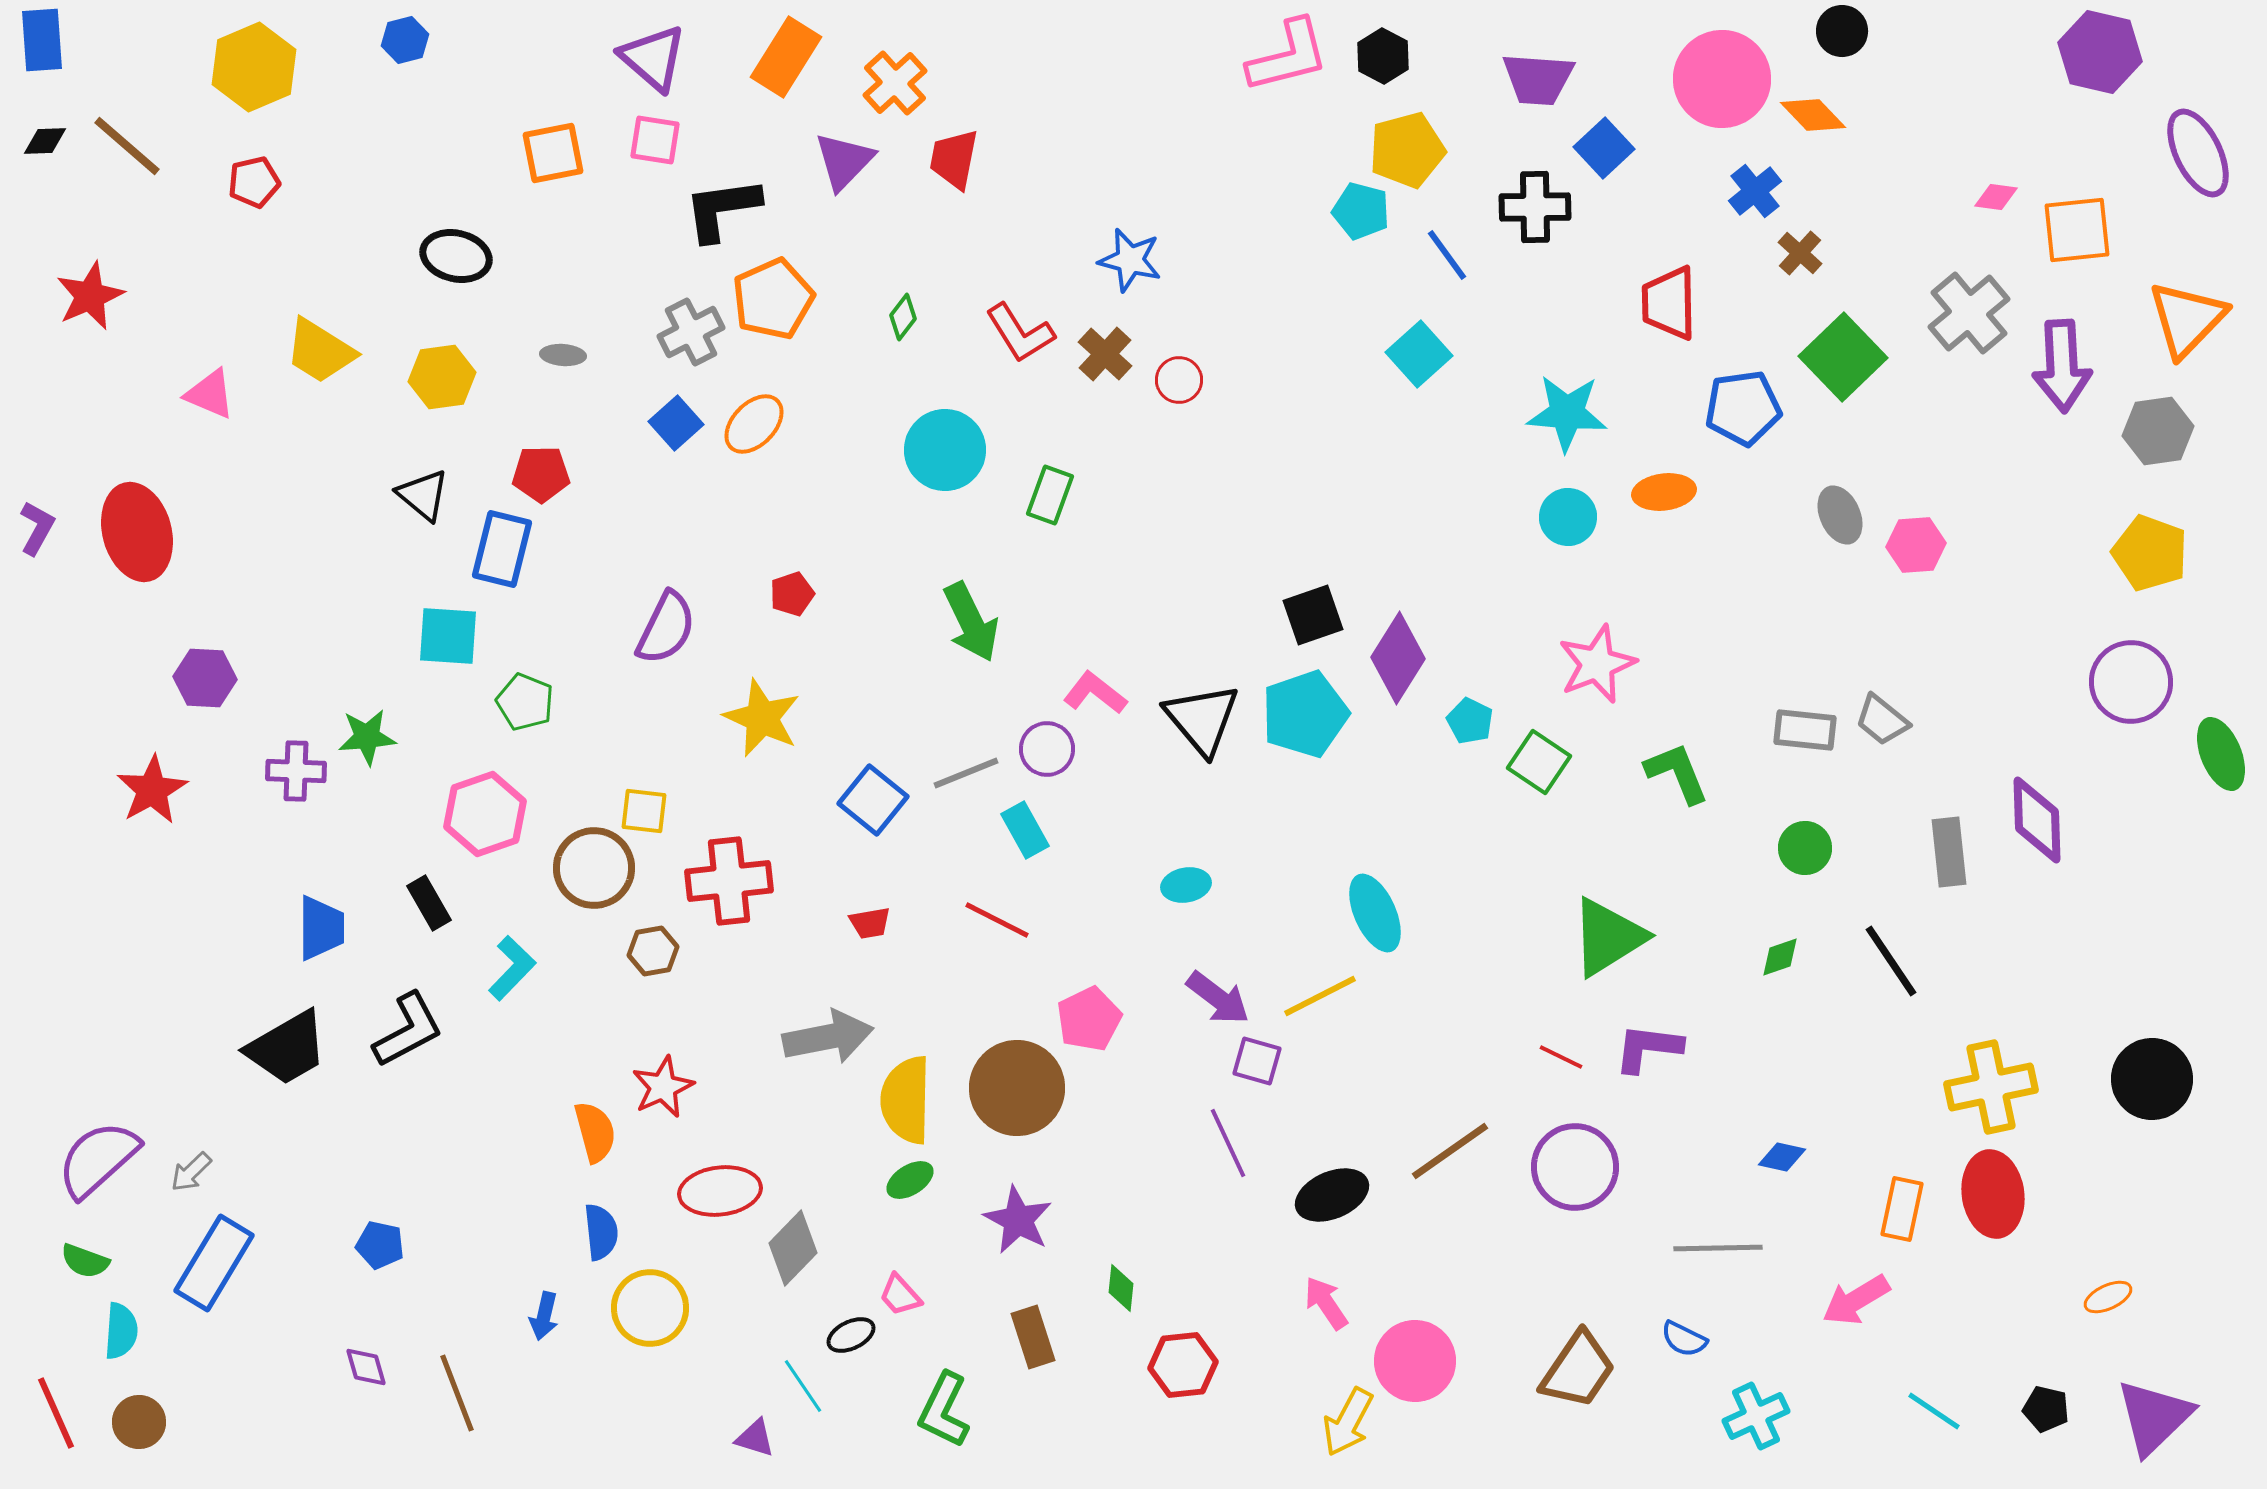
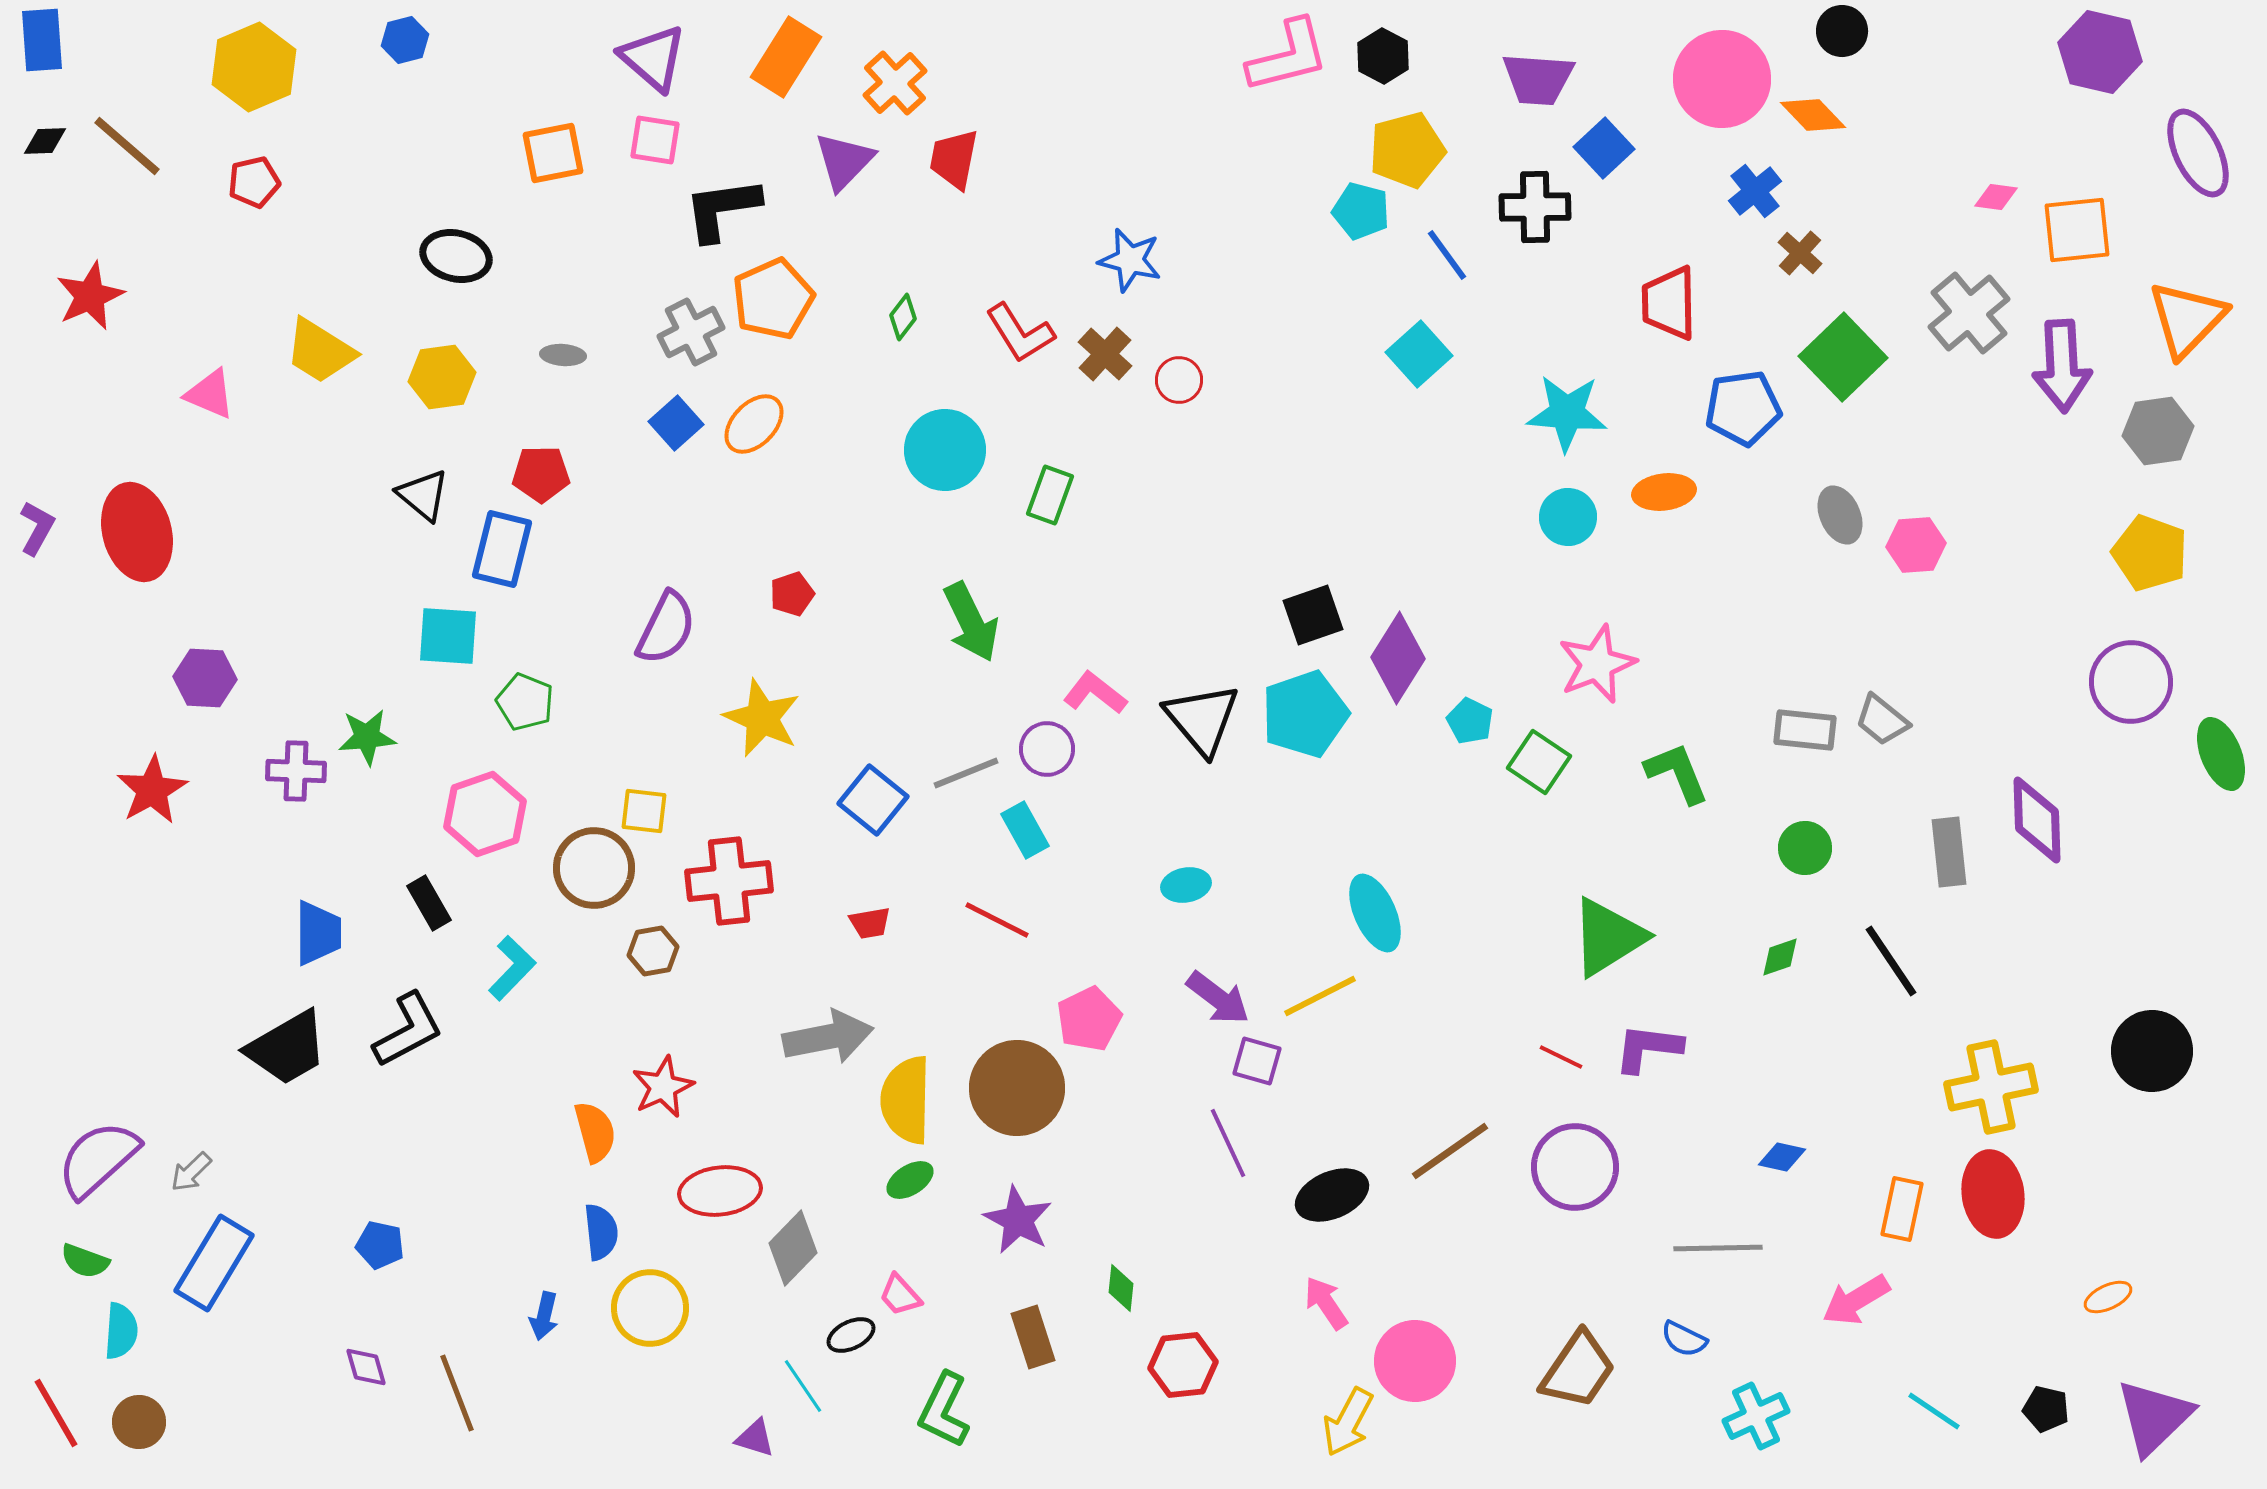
blue trapezoid at (321, 928): moved 3 px left, 5 px down
black circle at (2152, 1079): moved 28 px up
red line at (56, 1413): rotated 6 degrees counterclockwise
